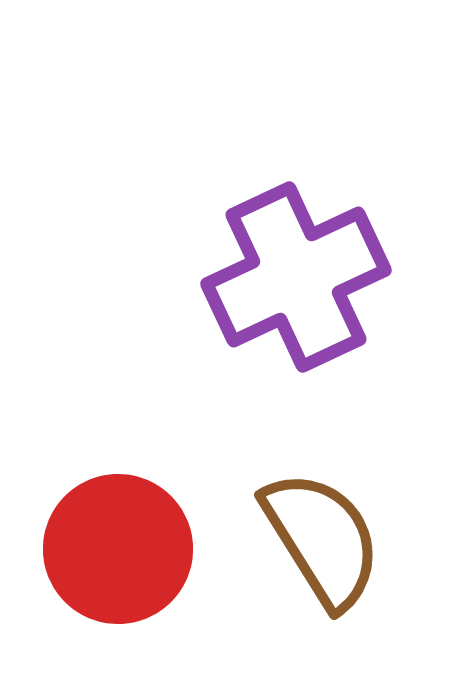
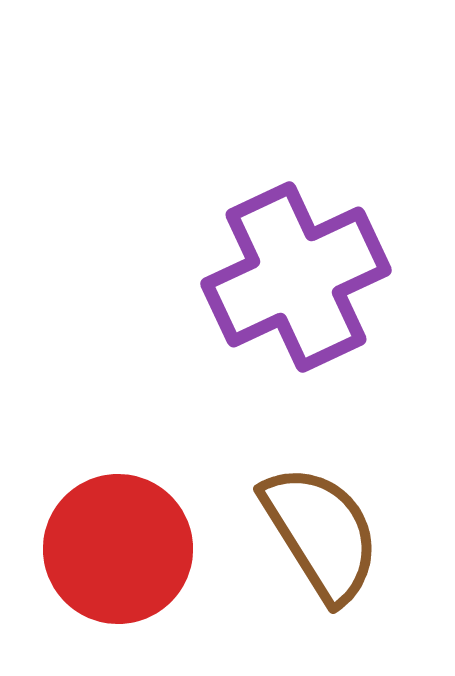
brown semicircle: moved 1 px left, 6 px up
